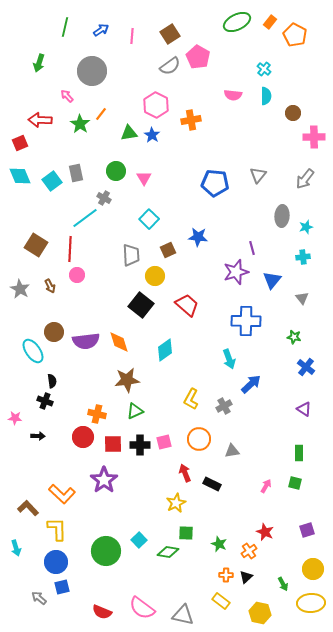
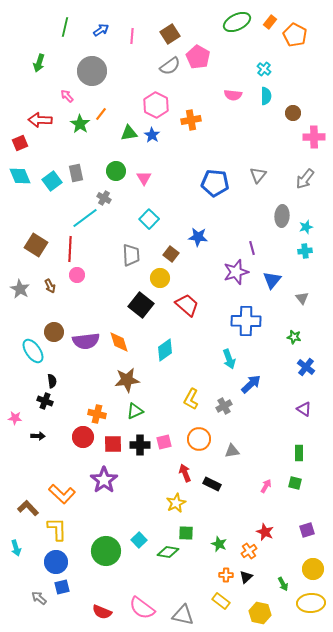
brown square at (168, 250): moved 3 px right, 4 px down; rotated 28 degrees counterclockwise
cyan cross at (303, 257): moved 2 px right, 6 px up
yellow circle at (155, 276): moved 5 px right, 2 px down
